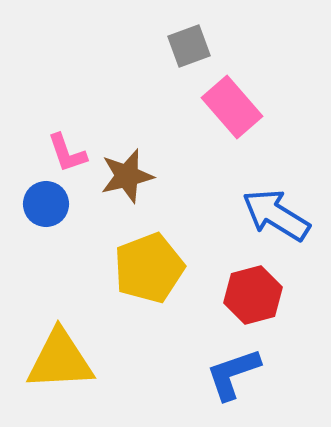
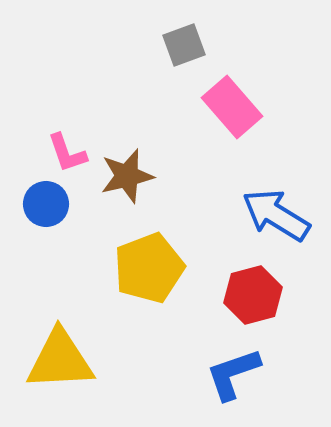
gray square: moved 5 px left, 1 px up
